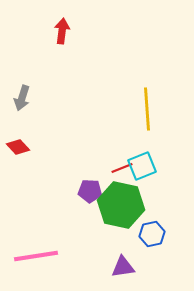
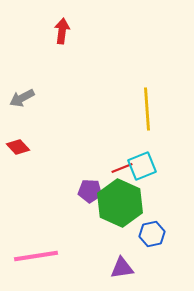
gray arrow: rotated 45 degrees clockwise
green hexagon: moved 1 px left, 2 px up; rotated 12 degrees clockwise
purple triangle: moved 1 px left, 1 px down
